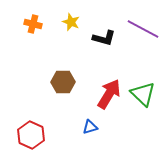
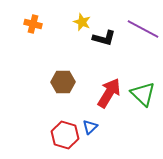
yellow star: moved 11 px right
red arrow: moved 1 px up
blue triangle: rotated 28 degrees counterclockwise
red hexagon: moved 34 px right; rotated 8 degrees counterclockwise
